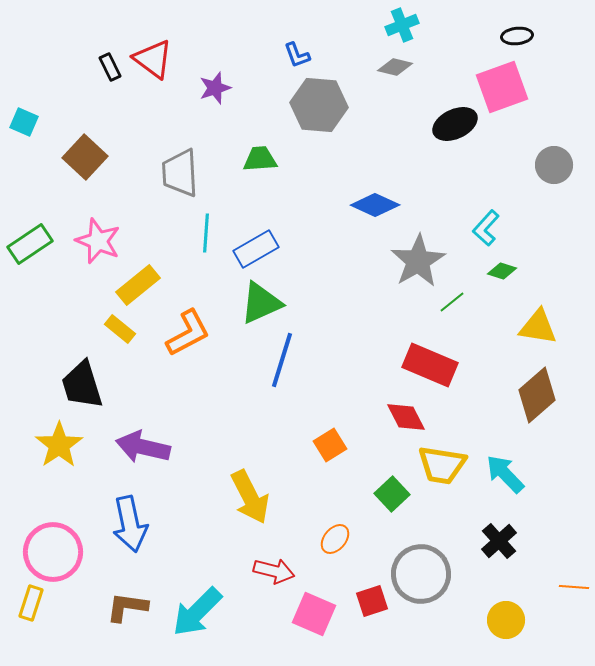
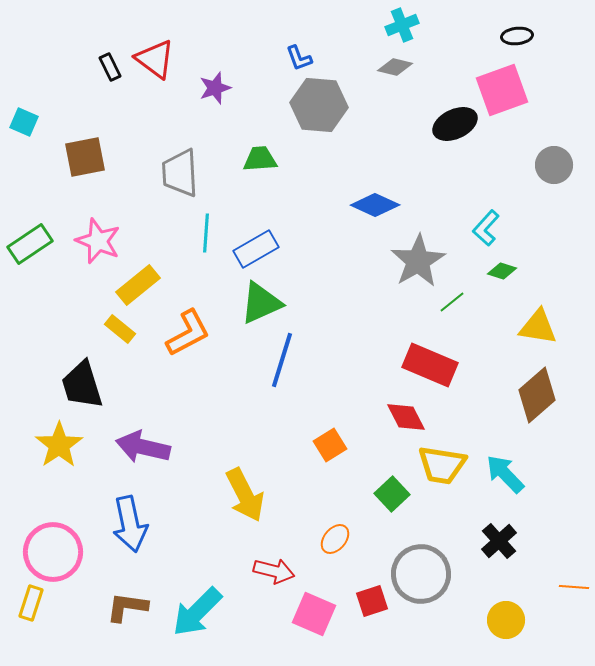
blue L-shape at (297, 55): moved 2 px right, 3 px down
red triangle at (153, 59): moved 2 px right
pink square at (502, 87): moved 3 px down
brown square at (85, 157): rotated 36 degrees clockwise
yellow arrow at (250, 497): moved 5 px left, 2 px up
